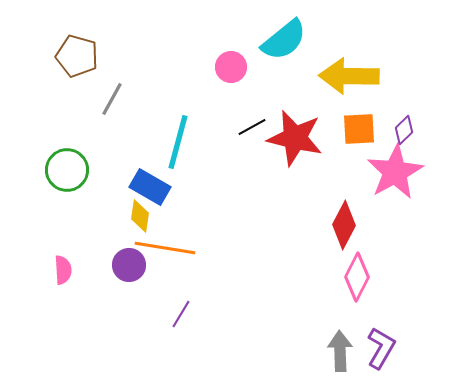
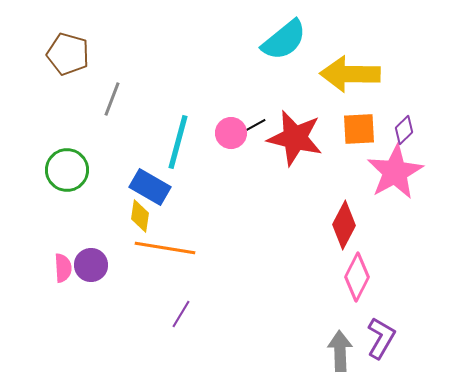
brown pentagon: moved 9 px left, 2 px up
pink circle: moved 66 px down
yellow arrow: moved 1 px right, 2 px up
gray line: rotated 8 degrees counterclockwise
purple circle: moved 38 px left
pink semicircle: moved 2 px up
purple L-shape: moved 10 px up
